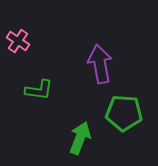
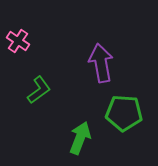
purple arrow: moved 1 px right, 1 px up
green L-shape: rotated 44 degrees counterclockwise
